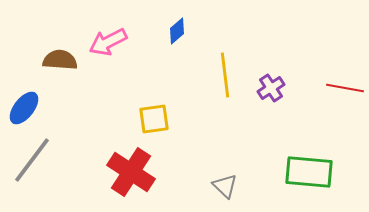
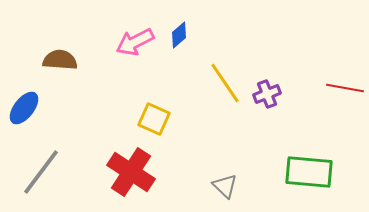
blue diamond: moved 2 px right, 4 px down
pink arrow: moved 27 px right
yellow line: moved 8 px down; rotated 27 degrees counterclockwise
purple cross: moved 4 px left, 6 px down; rotated 12 degrees clockwise
yellow square: rotated 32 degrees clockwise
gray line: moved 9 px right, 12 px down
